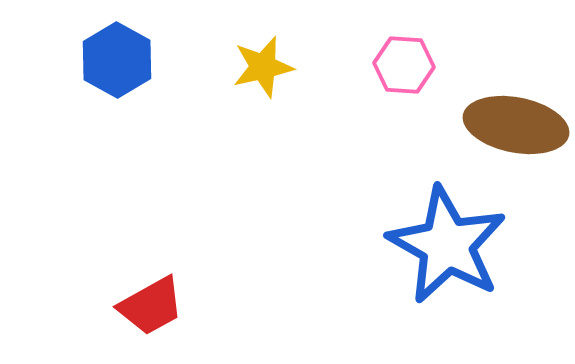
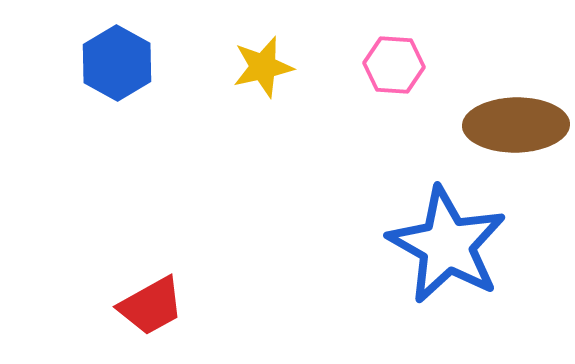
blue hexagon: moved 3 px down
pink hexagon: moved 10 px left
brown ellipse: rotated 12 degrees counterclockwise
